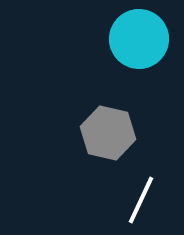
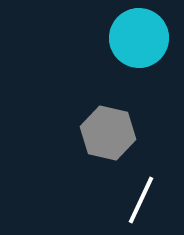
cyan circle: moved 1 px up
